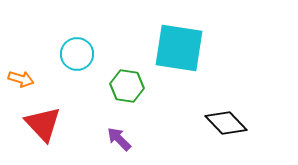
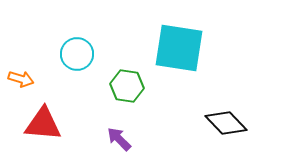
red triangle: rotated 42 degrees counterclockwise
